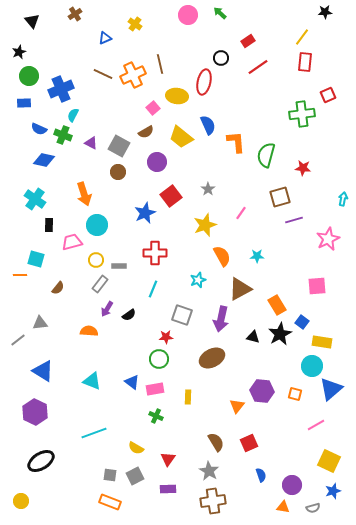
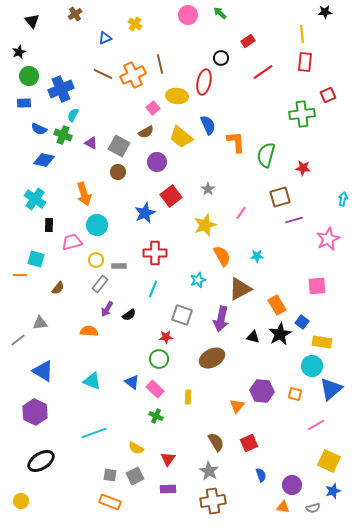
yellow line at (302, 37): moved 3 px up; rotated 42 degrees counterclockwise
red line at (258, 67): moved 5 px right, 5 px down
pink rectangle at (155, 389): rotated 54 degrees clockwise
